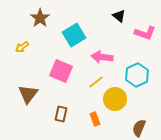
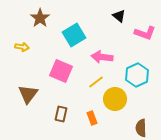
yellow arrow: rotated 136 degrees counterclockwise
orange rectangle: moved 3 px left, 1 px up
brown semicircle: moved 2 px right; rotated 24 degrees counterclockwise
